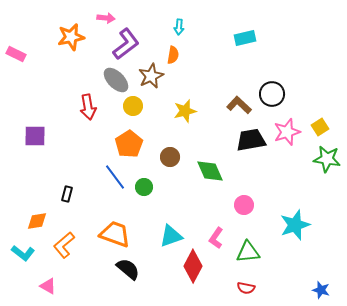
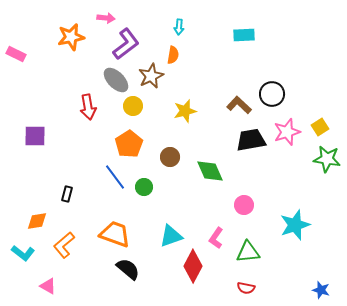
cyan rectangle: moved 1 px left, 3 px up; rotated 10 degrees clockwise
